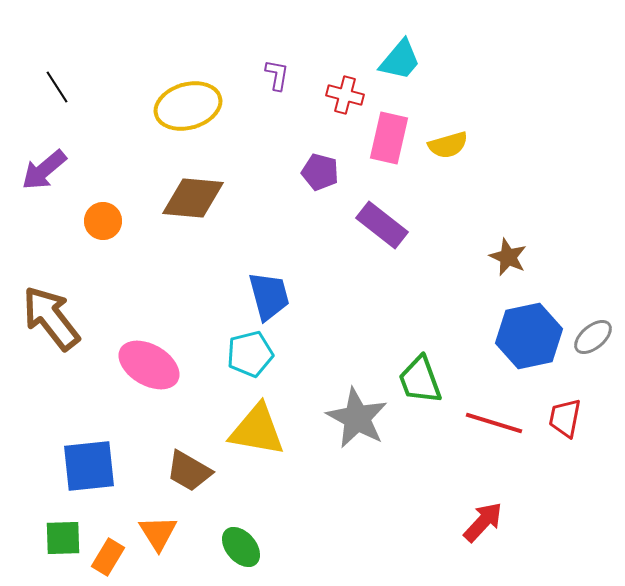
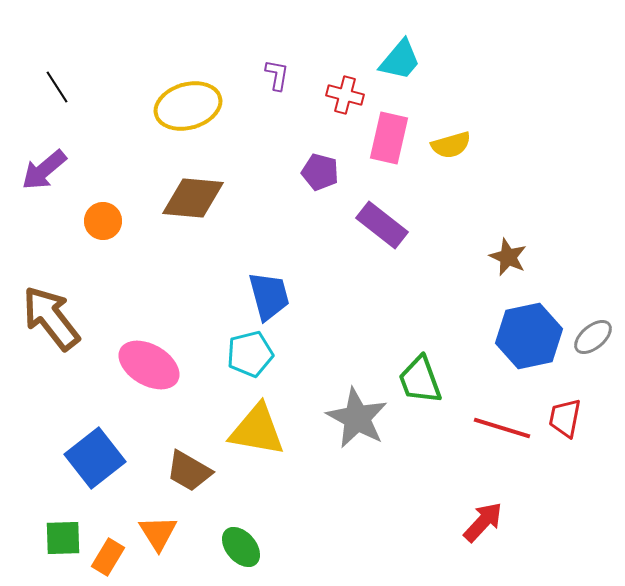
yellow semicircle: moved 3 px right
red line: moved 8 px right, 5 px down
blue square: moved 6 px right, 8 px up; rotated 32 degrees counterclockwise
